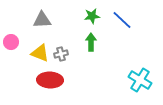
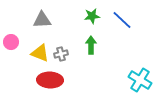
green arrow: moved 3 px down
